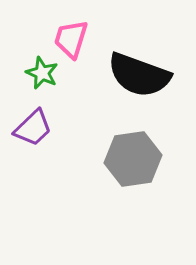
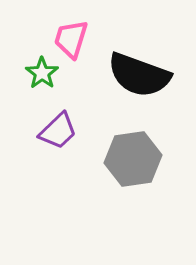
green star: rotated 12 degrees clockwise
purple trapezoid: moved 25 px right, 3 px down
